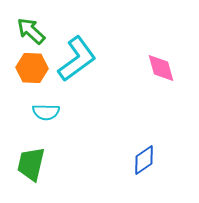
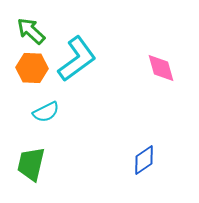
cyan semicircle: rotated 28 degrees counterclockwise
